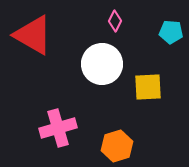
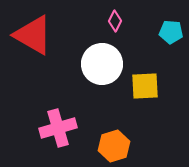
yellow square: moved 3 px left, 1 px up
orange hexagon: moved 3 px left
